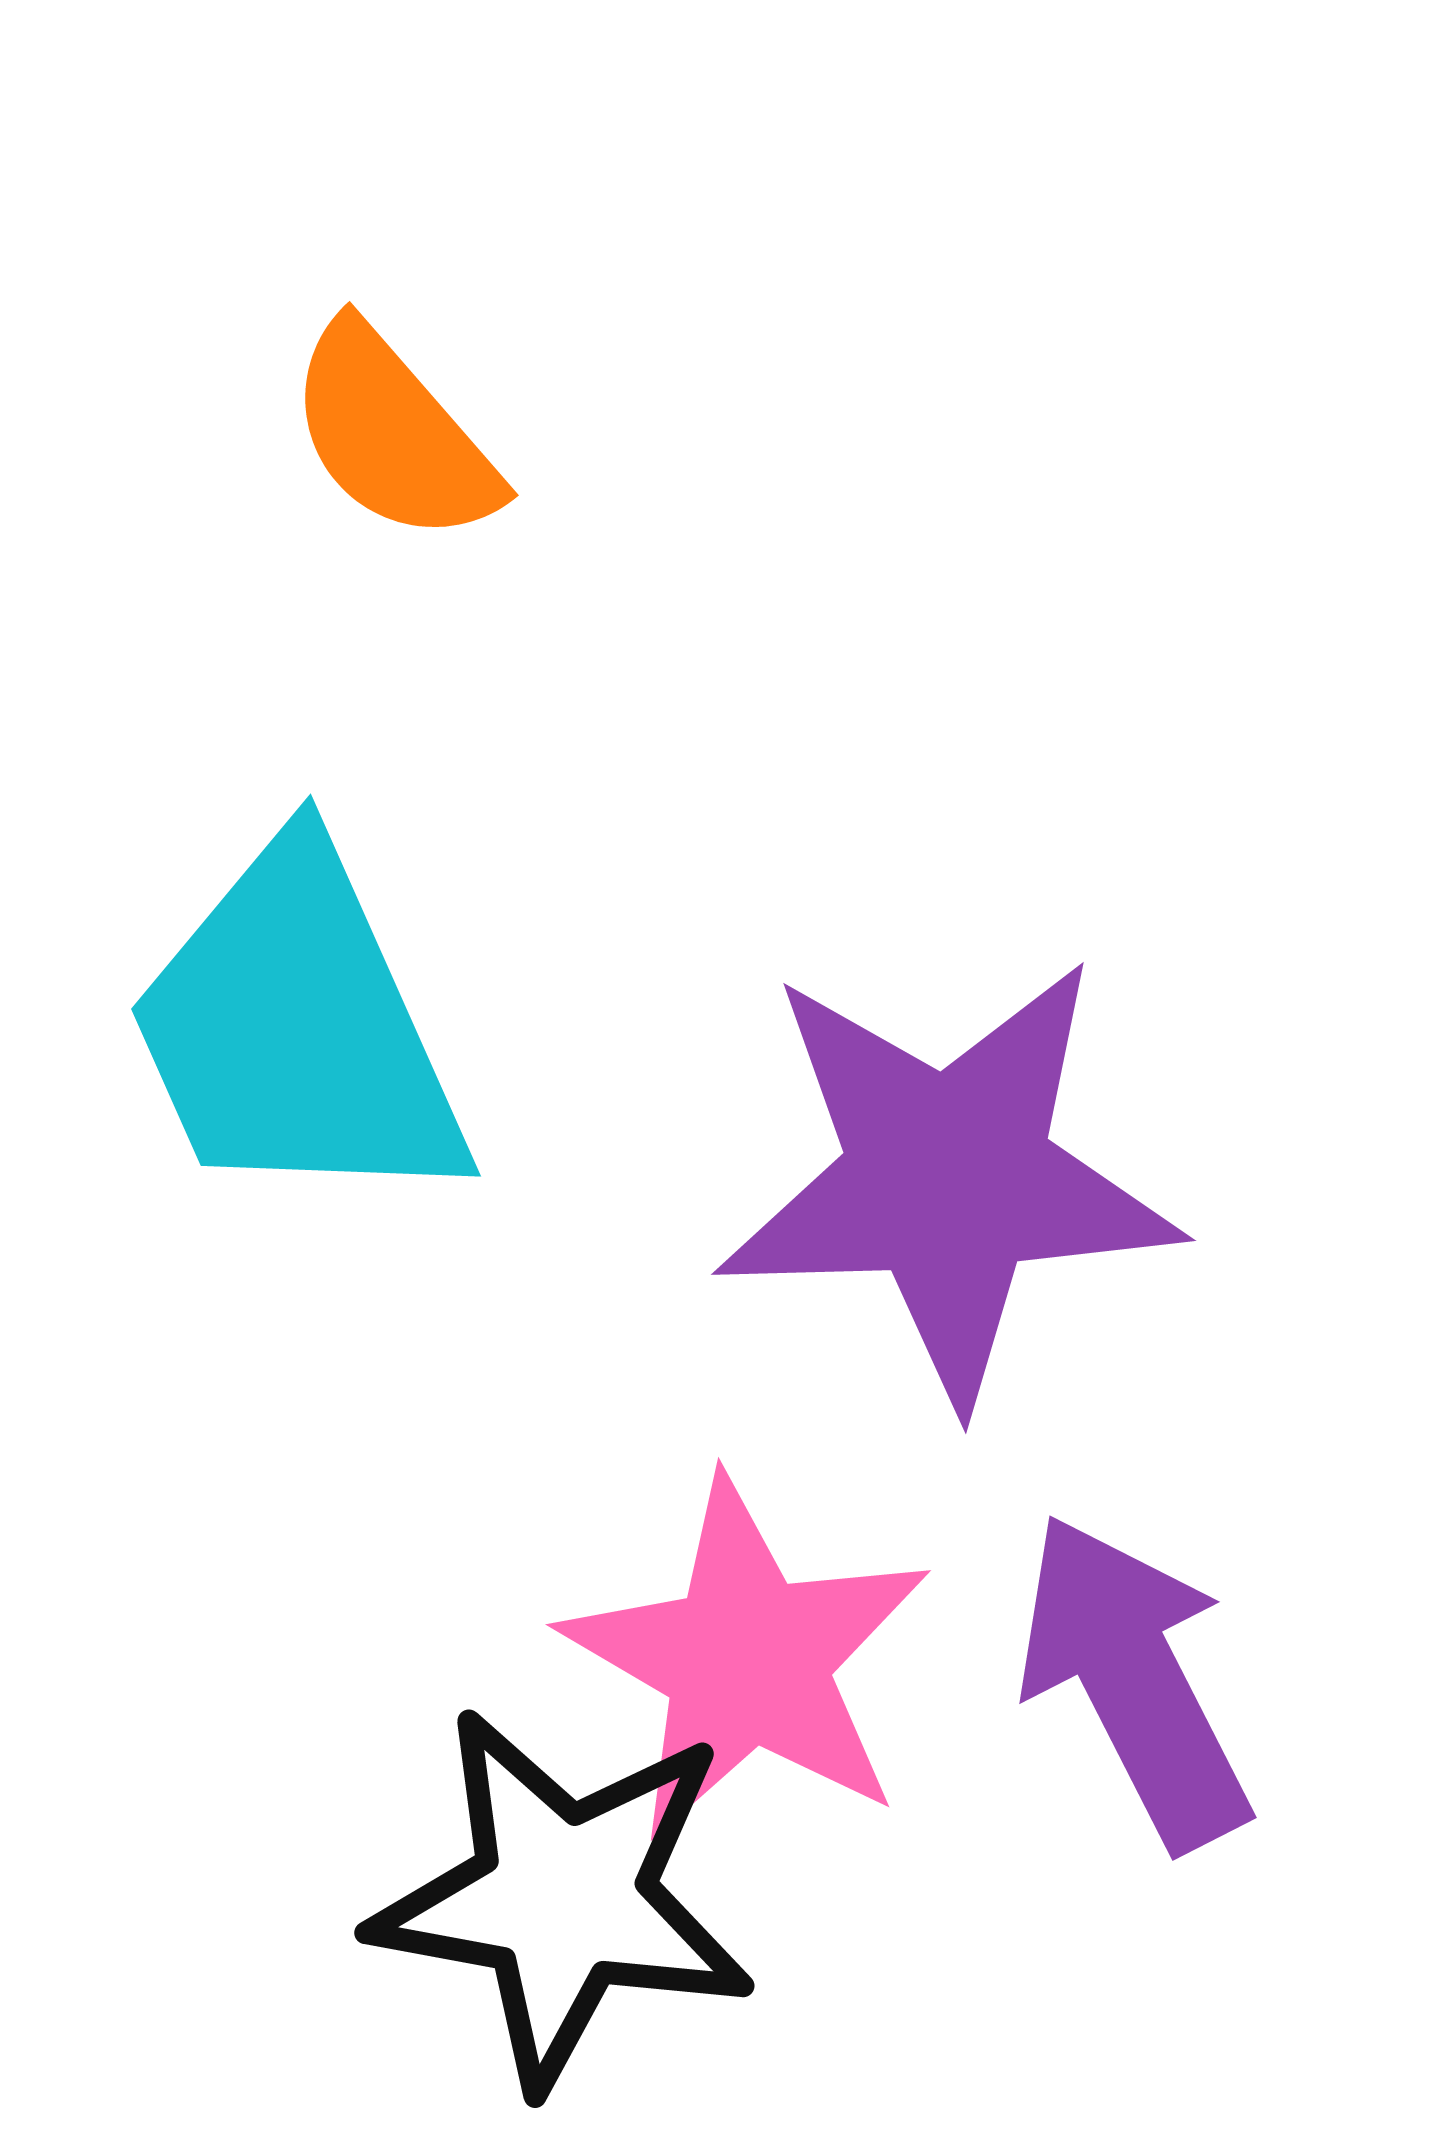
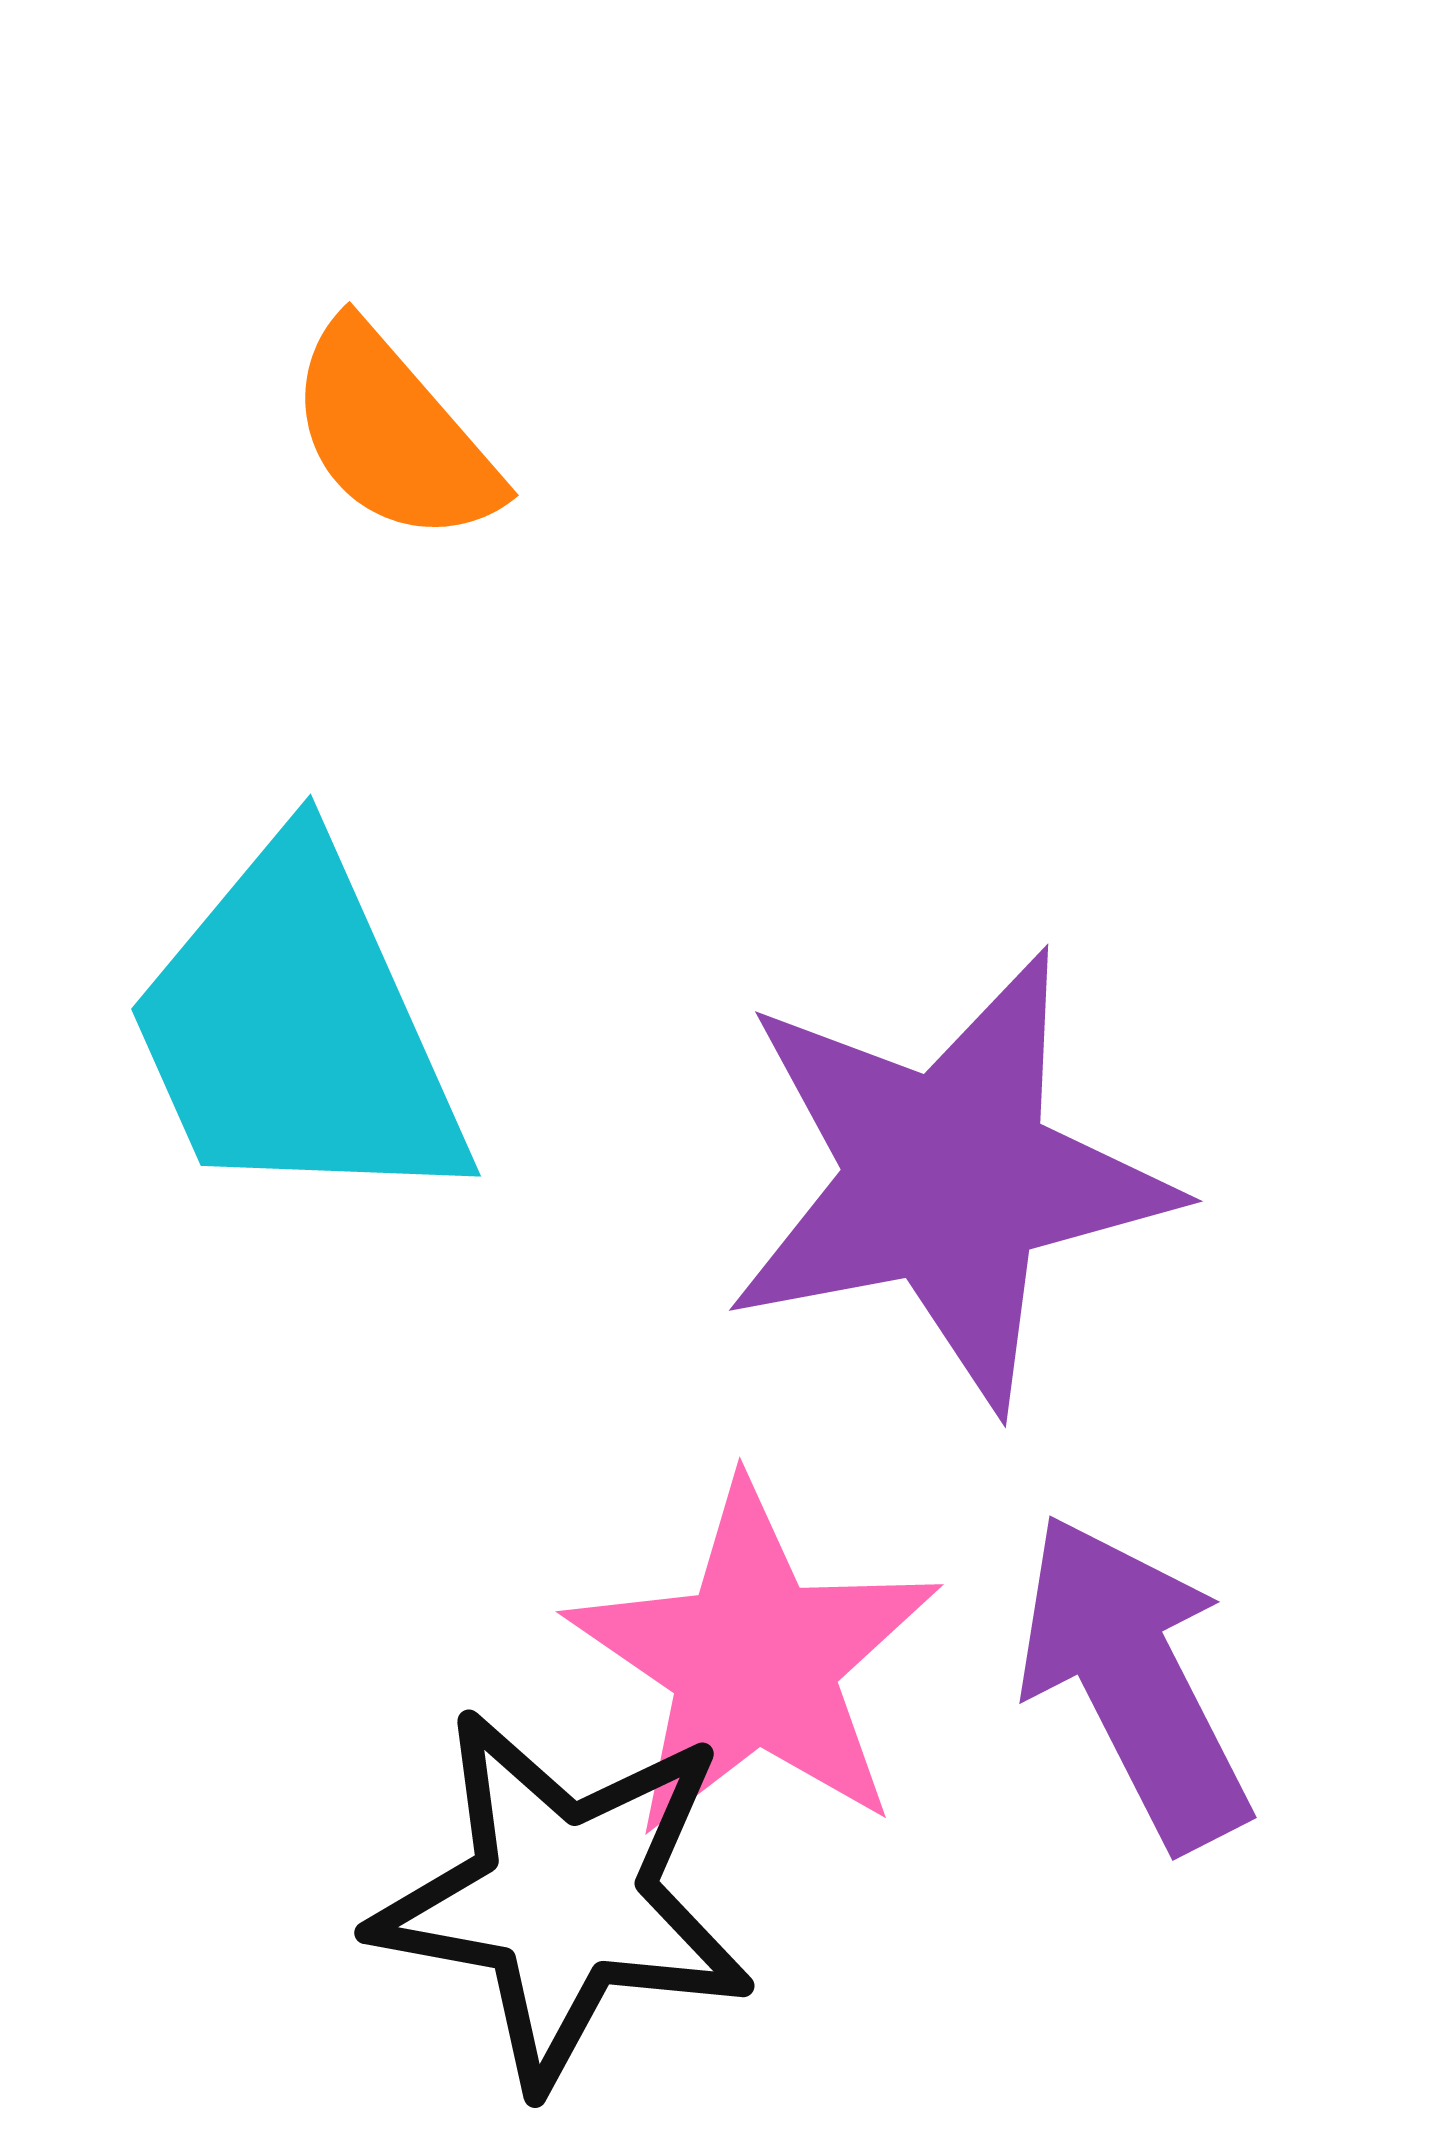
purple star: rotated 9 degrees counterclockwise
pink star: moved 7 px right, 1 px down; rotated 4 degrees clockwise
